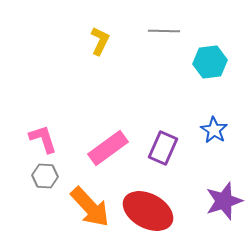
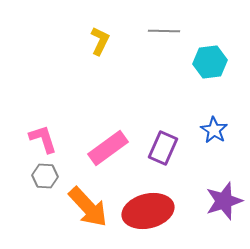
orange arrow: moved 2 px left
red ellipse: rotated 42 degrees counterclockwise
